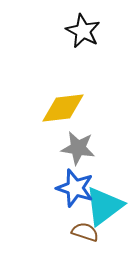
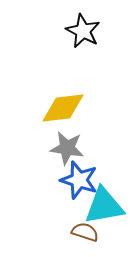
gray star: moved 11 px left
blue star: moved 4 px right, 8 px up
cyan triangle: rotated 27 degrees clockwise
